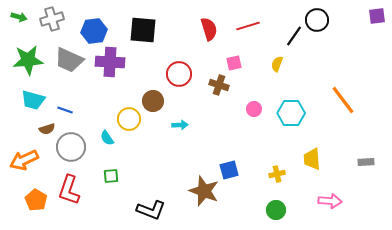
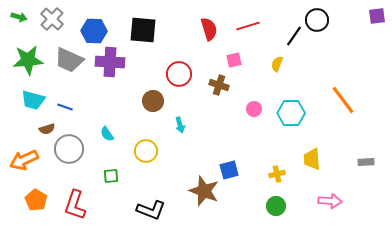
gray cross: rotated 30 degrees counterclockwise
blue hexagon: rotated 10 degrees clockwise
pink square: moved 3 px up
blue line: moved 3 px up
yellow circle: moved 17 px right, 32 px down
cyan arrow: rotated 77 degrees clockwise
cyan semicircle: moved 4 px up
gray circle: moved 2 px left, 2 px down
red L-shape: moved 6 px right, 15 px down
green circle: moved 4 px up
